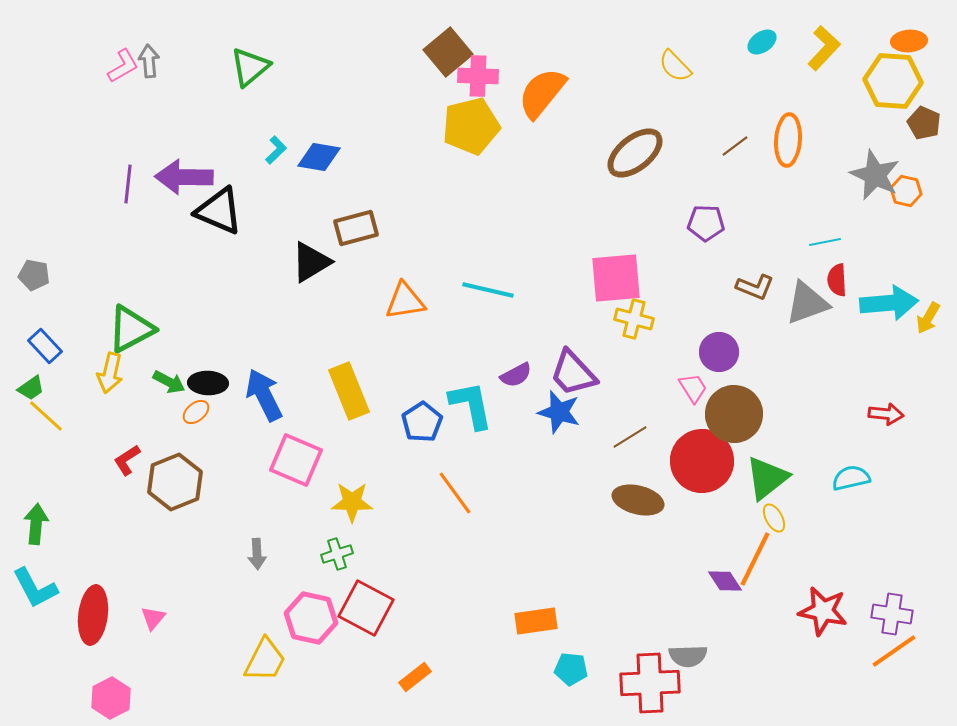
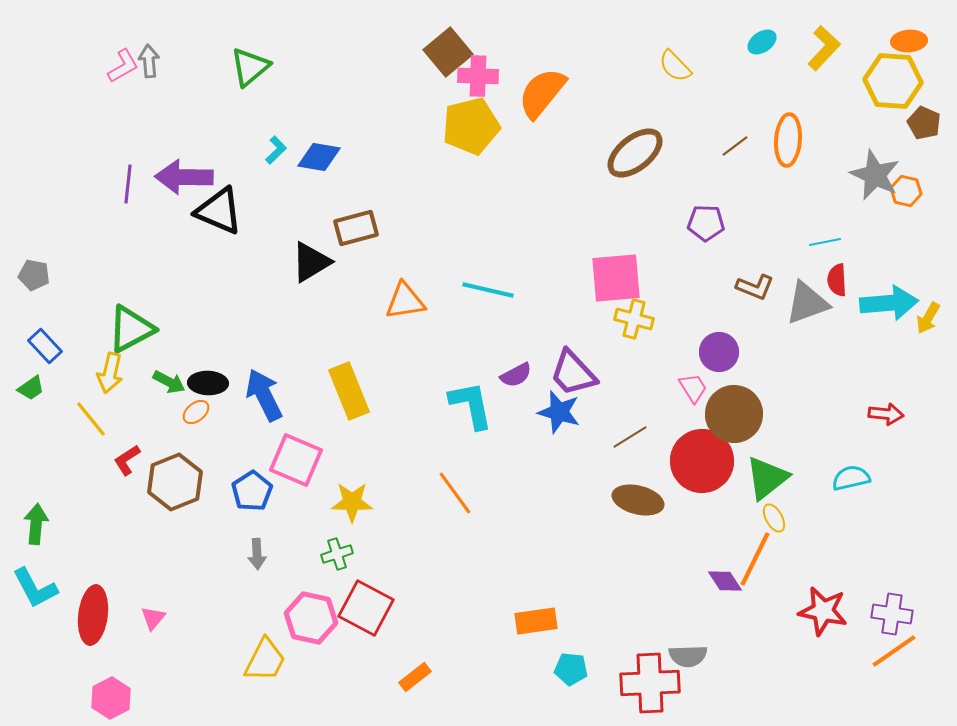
yellow line at (46, 416): moved 45 px right, 3 px down; rotated 9 degrees clockwise
blue pentagon at (422, 422): moved 170 px left, 69 px down
